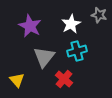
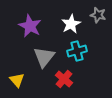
gray star: moved 1 px left
